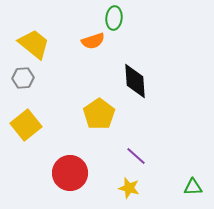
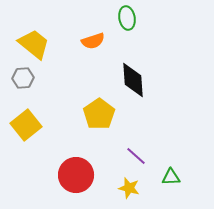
green ellipse: moved 13 px right; rotated 15 degrees counterclockwise
black diamond: moved 2 px left, 1 px up
red circle: moved 6 px right, 2 px down
green triangle: moved 22 px left, 10 px up
